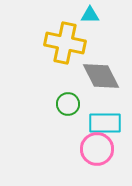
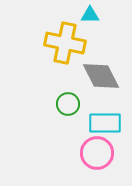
pink circle: moved 4 px down
